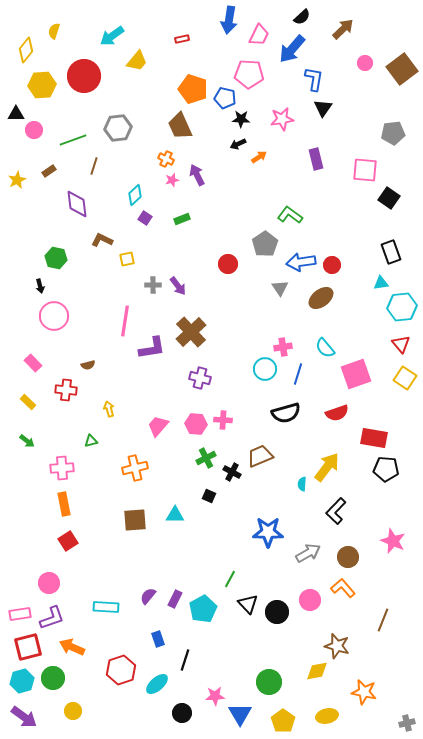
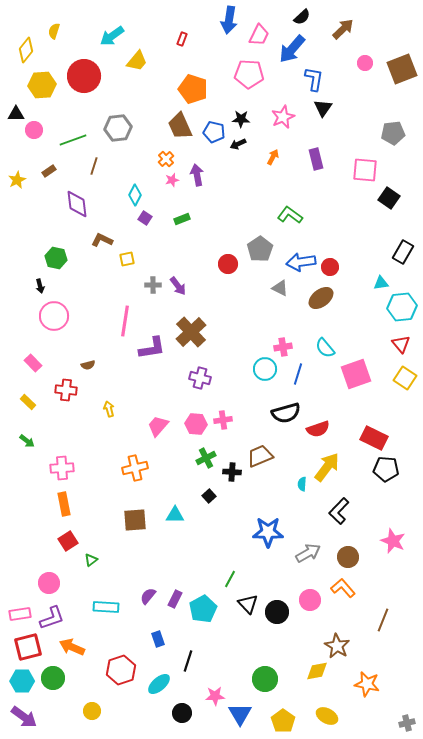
red rectangle at (182, 39): rotated 56 degrees counterclockwise
brown square at (402, 69): rotated 16 degrees clockwise
blue pentagon at (225, 98): moved 11 px left, 34 px down
pink star at (282, 119): moved 1 px right, 2 px up; rotated 15 degrees counterclockwise
orange arrow at (259, 157): moved 14 px right; rotated 28 degrees counterclockwise
orange cross at (166, 159): rotated 21 degrees clockwise
purple arrow at (197, 175): rotated 15 degrees clockwise
cyan diamond at (135, 195): rotated 20 degrees counterclockwise
gray pentagon at (265, 244): moved 5 px left, 5 px down
black rectangle at (391, 252): moved 12 px right; rotated 50 degrees clockwise
red circle at (332, 265): moved 2 px left, 2 px down
gray triangle at (280, 288): rotated 30 degrees counterclockwise
red semicircle at (337, 413): moved 19 px left, 16 px down
pink cross at (223, 420): rotated 12 degrees counterclockwise
red rectangle at (374, 438): rotated 16 degrees clockwise
green triangle at (91, 441): moved 119 px down; rotated 24 degrees counterclockwise
black cross at (232, 472): rotated 24 degrees counterclockwise
black square at (209, 496): rotated 24 degrees clockwise
black L-shape at (336, 511): moved 3 px right
brown star at (337, 646): rotated 15 degrees clockwise
black line at (185, 660): moved 3 px right, 1 px down
cyan hexagon at (22, 681): rotated 15 degrees clockwise
green circle at (269, 682): moved 4 px left, 3 px up
cyan ellipse at (157, 684): moved 2 px right
orange star at (364, 692): moved 3 px right, 8 px up
yellow circle at (73, 711): moved 19 px right
yellow ellipse at (327, 716): rotated 40 degrees clockwise
